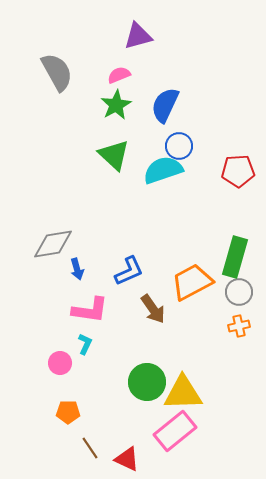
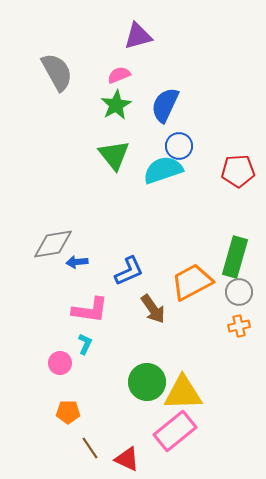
green triangle: rotated 8 degrees clockwise
blue arrow: moved 7 px up; rotated 100 degrees clockwise
